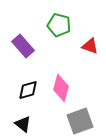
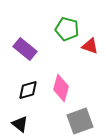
green pentagon: moved 8 px right, 4 px down
purple rectangle: moved 2 px right, 3 px down; rotated 10 degrees counterclockwise
black triangle: moved 3 px left
